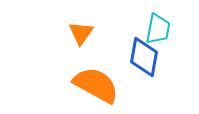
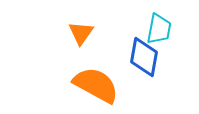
cyan trapezoid: moved 1 px right
